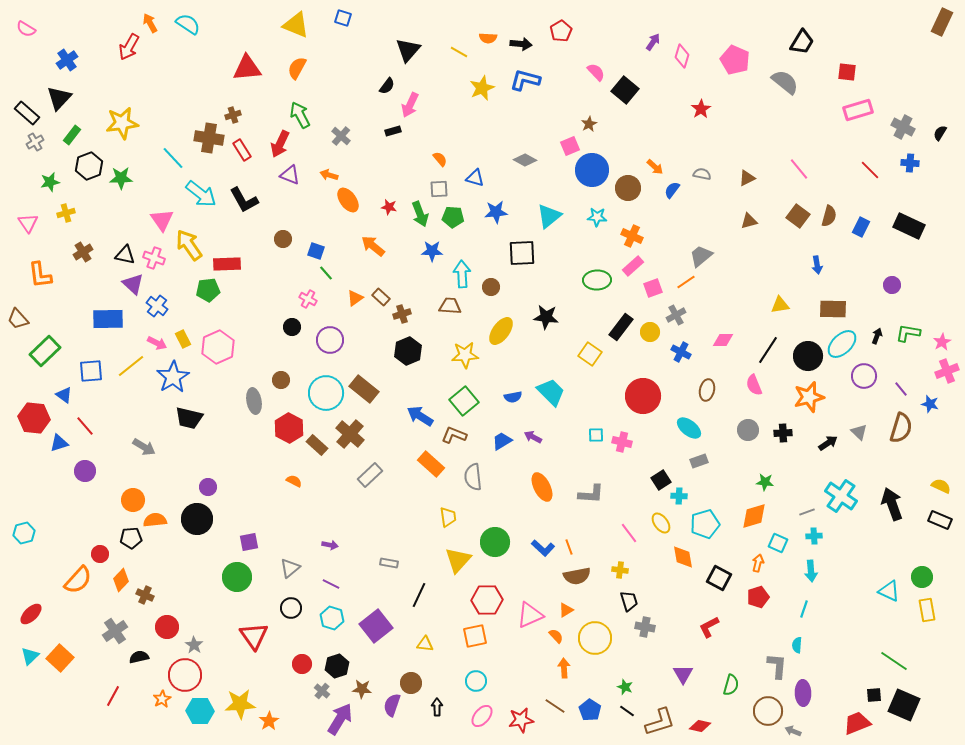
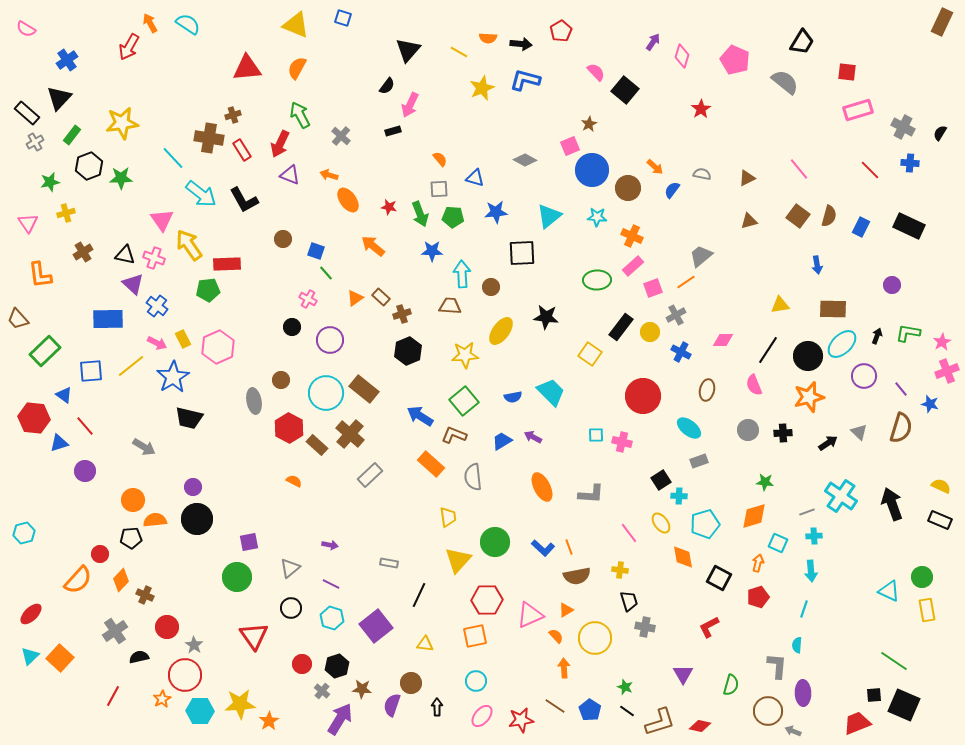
purple circle at (208, 487): moved 15 px left
